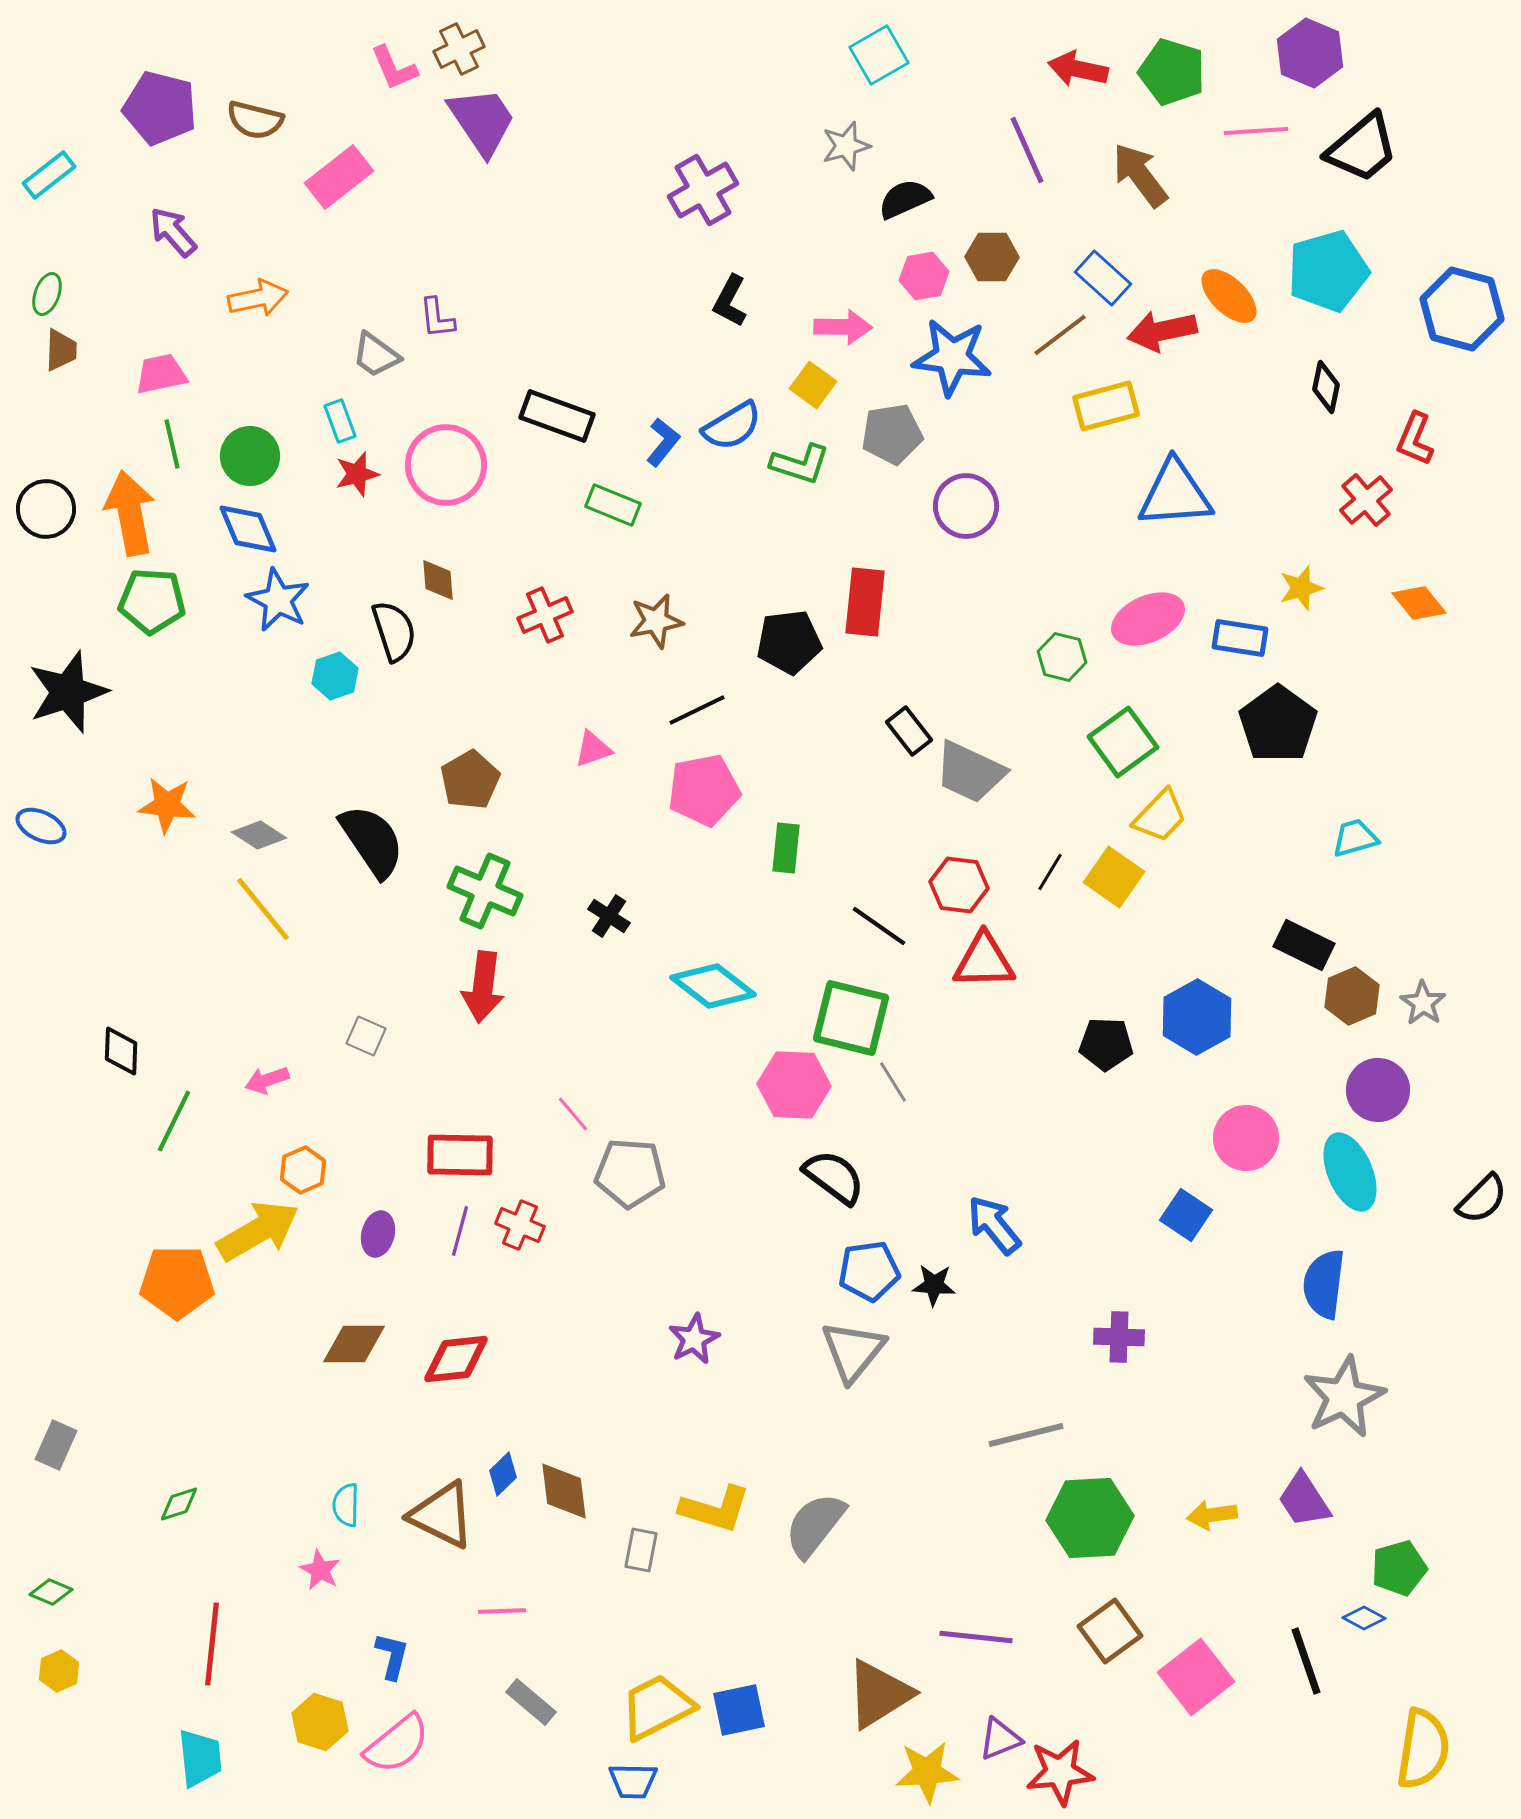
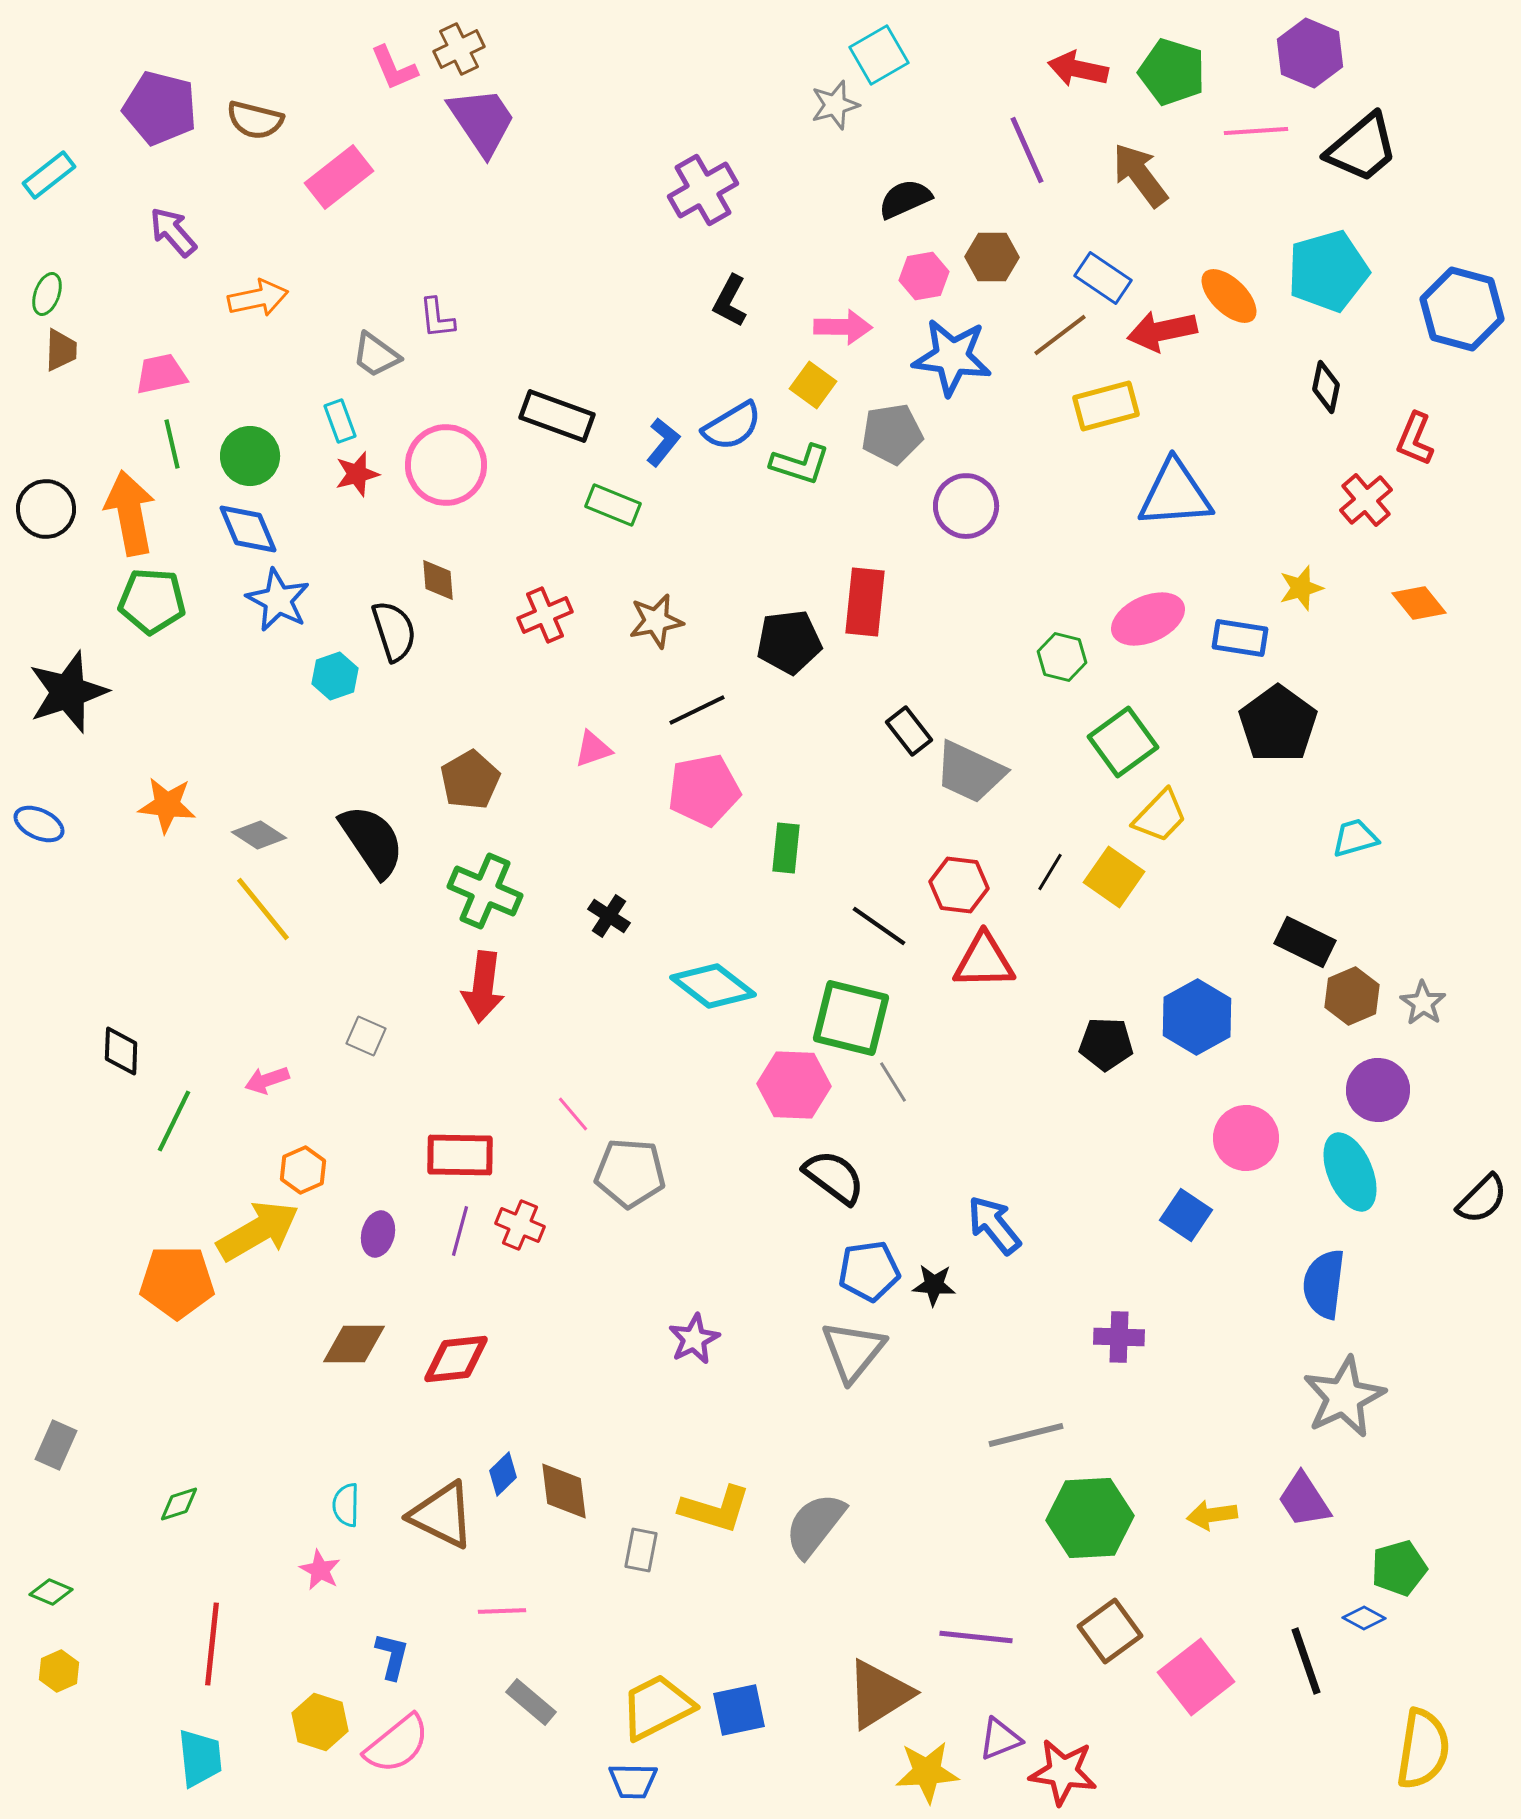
gray star at (846, 146): moved 11 px left, 41 px up
blue rectangle at (1103, 278): rotated 8 degrees counterclockwise
blue ellipse at (41, 826): moved 2 px left, 2 px up
black rectangle at (1304, 945): moved 1 px right, 3 px up
red star at (1060, 1772): moved 3 px right; rotated 14 degrees clockwise
